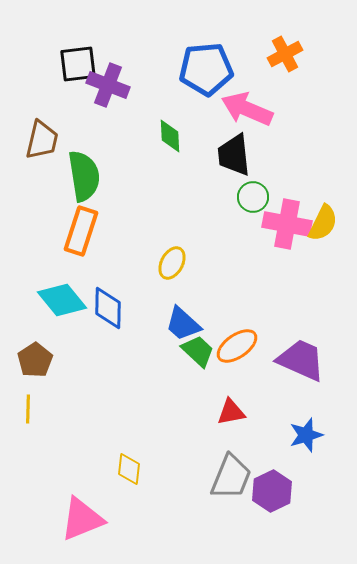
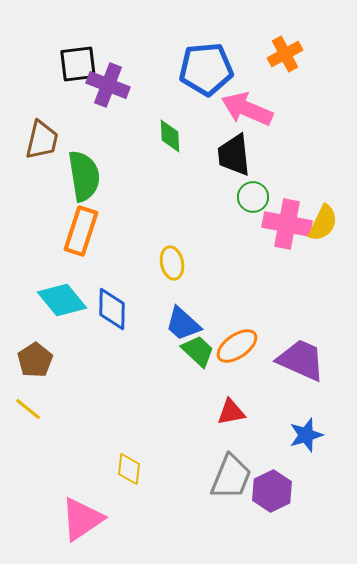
yellow ellipse: rotated 40 degrees counterclockwise
blue diamond: moved 4 px right, 1 px down
yellow line: rotated 52 degrees counterclockwise
pink triangle: rotated 12 degrees counterclockwise
